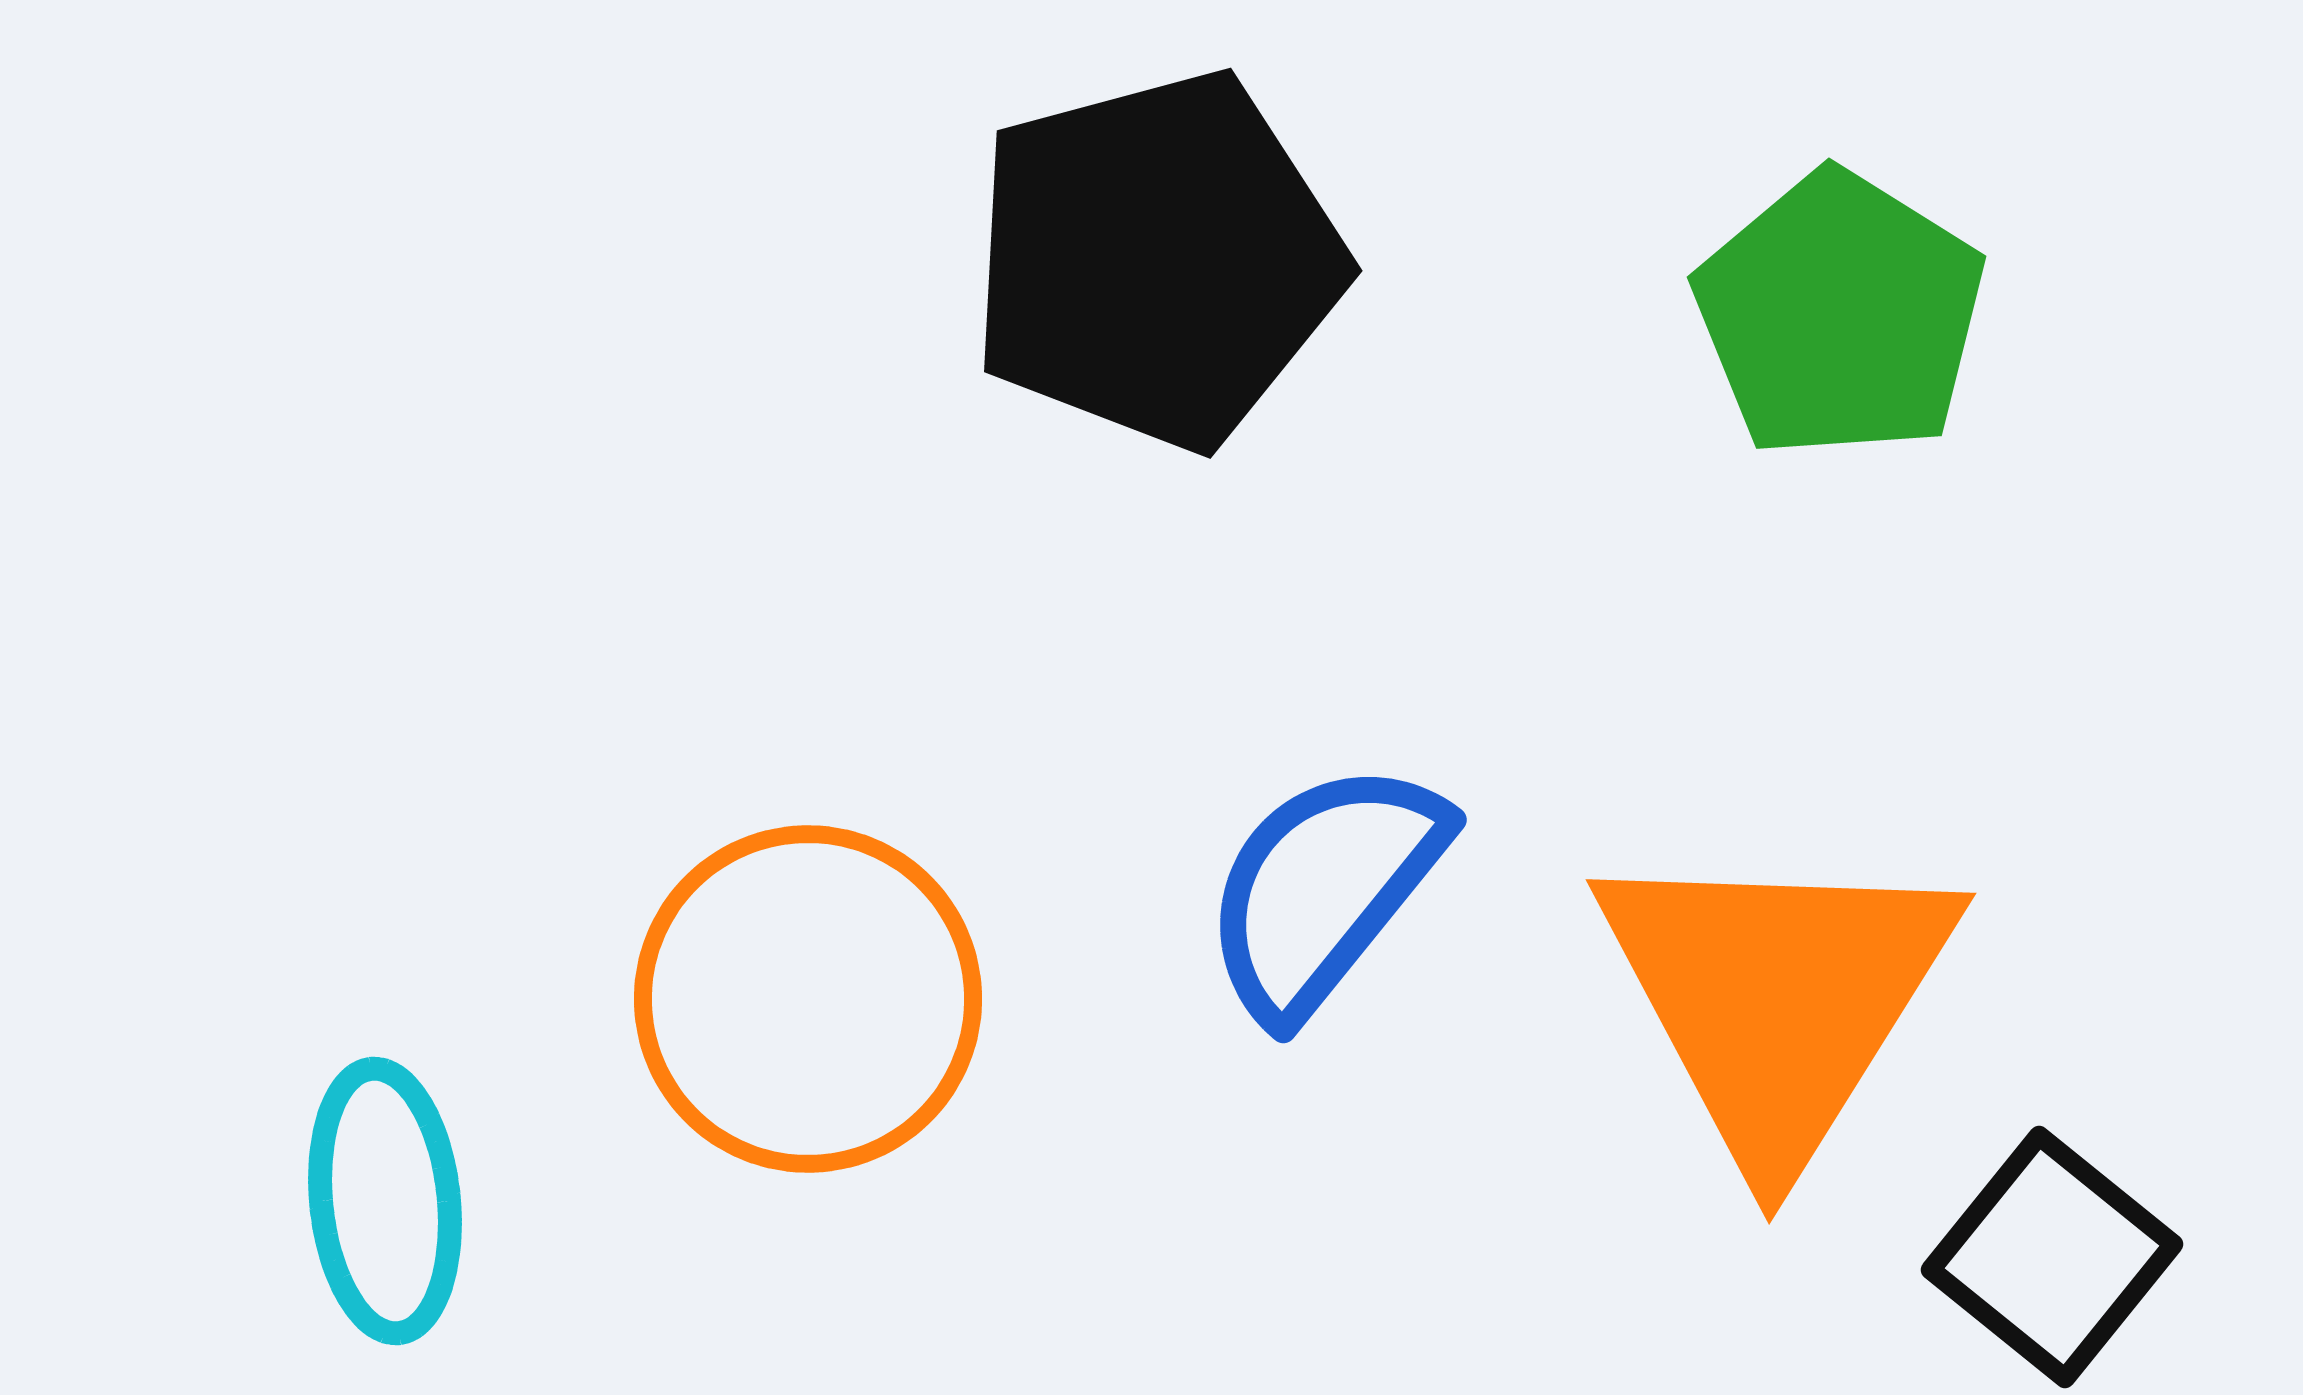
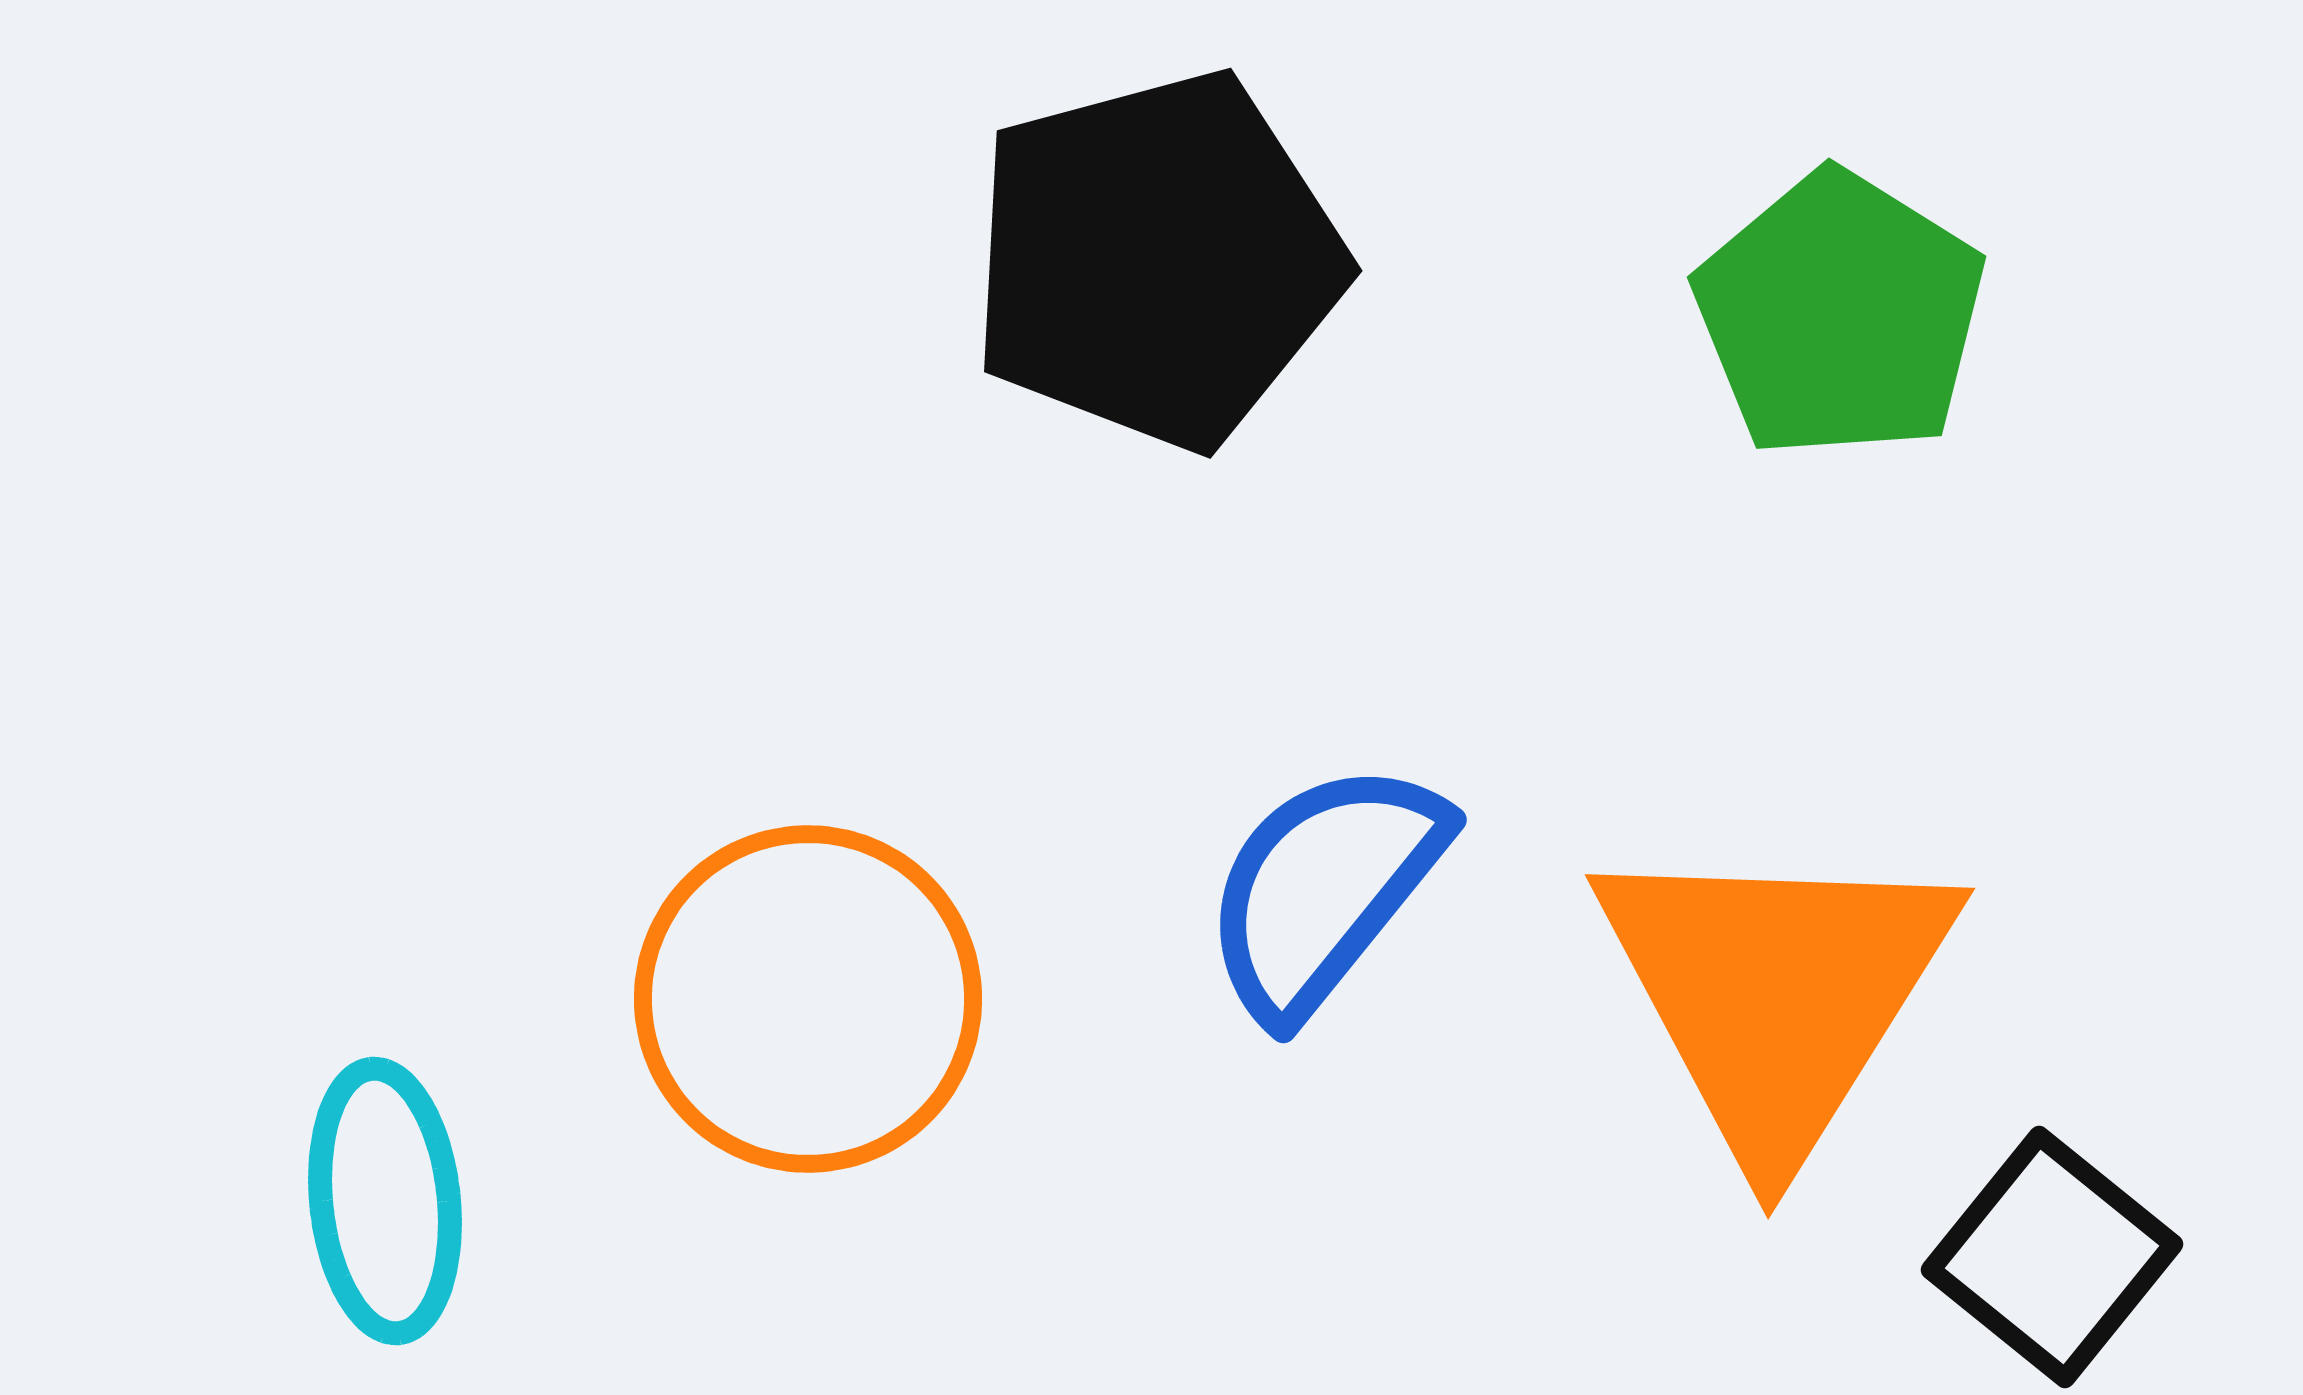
orange triangle: moved 1 px left, 5 px up
